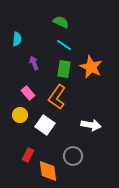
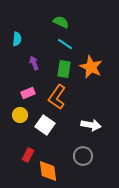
cyan line: moved 1 px right, 1 px up
pink rectangle: rotated 72 degrees counterclockwise
gray circle: moved 10 px right
